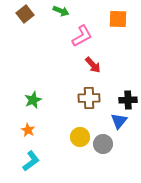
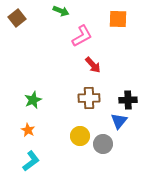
brown square: moved 8 px left, 4 px down
yellow circle: moved 1 px up
